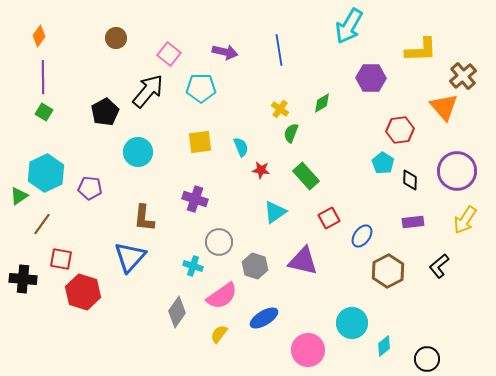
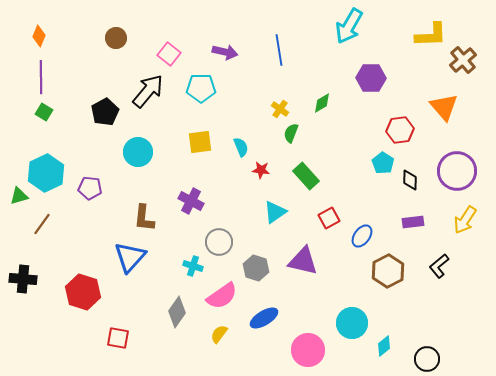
orange diamond at (39, 36): rotated 15 degrees counterclockwise
yellow L-shape at (421, 50): moved 10 px right, 15 px up
brown cross at (463, 76): moved 16 px up
purple line at (43, 77): moved 2 px left
green triangle at (19, 196): rotated 18 degrees clockwise
purple cross at (195, 199): moved 4 px left, 2 px down; rotated 10 degrees clockwise
red square at (61, 259): moved 57 px right, 79 px down
gray hexagon at (255, 266): moved 1 px right, 2 px down
